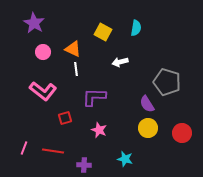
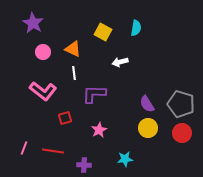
purple star: moved 1 px left
white line: moved 2 px left, 4 px down
gray pentagon: moved 14 px right, 22 px down
purple L-shape: moved 3 px up
pink star: rotated 21 degrees clockwise
cyan star: rotated 21 degrees counterclockwise
